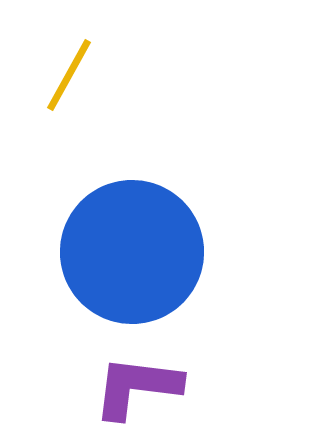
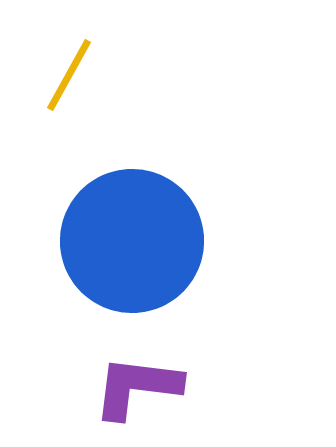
blue circle: moved 11 px up
